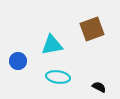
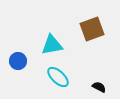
cyan ellipse: rotated 35 degrees clockwise
